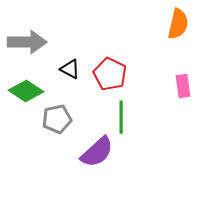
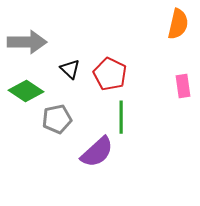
black triangle: rotated 15 degrees clockwise
